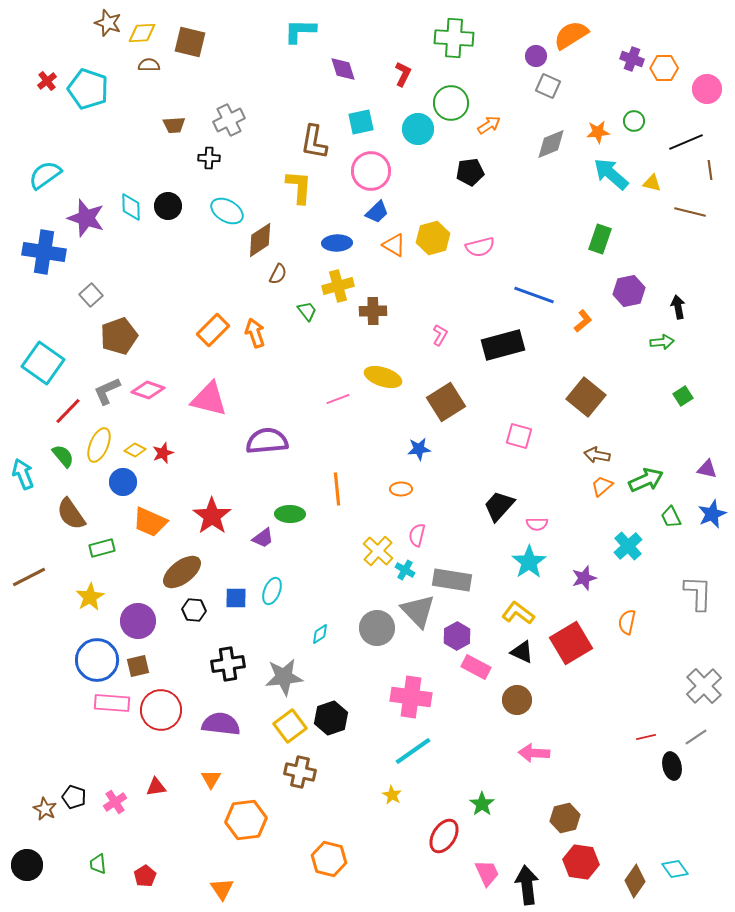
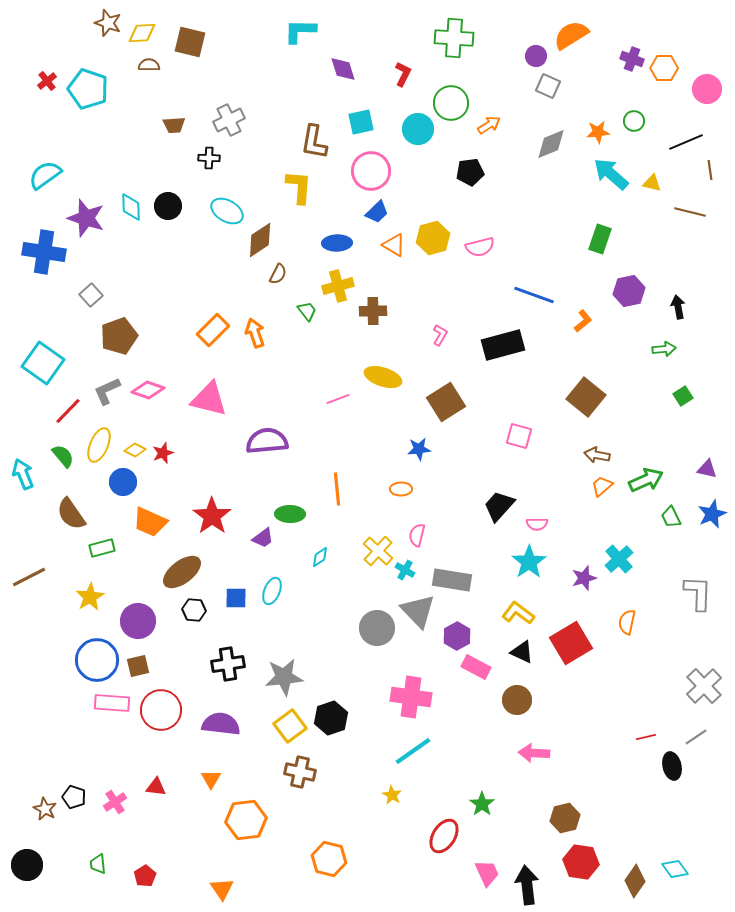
green arrow at (662, 342): moved 2 px right, 7 px down
cyan cross at (628, 546): moved 9 px left, 13 px down
cyan diamond at (320, 634): moved 77 px up
red triangle at (156, 787): rotated 15 degrees clockwise
